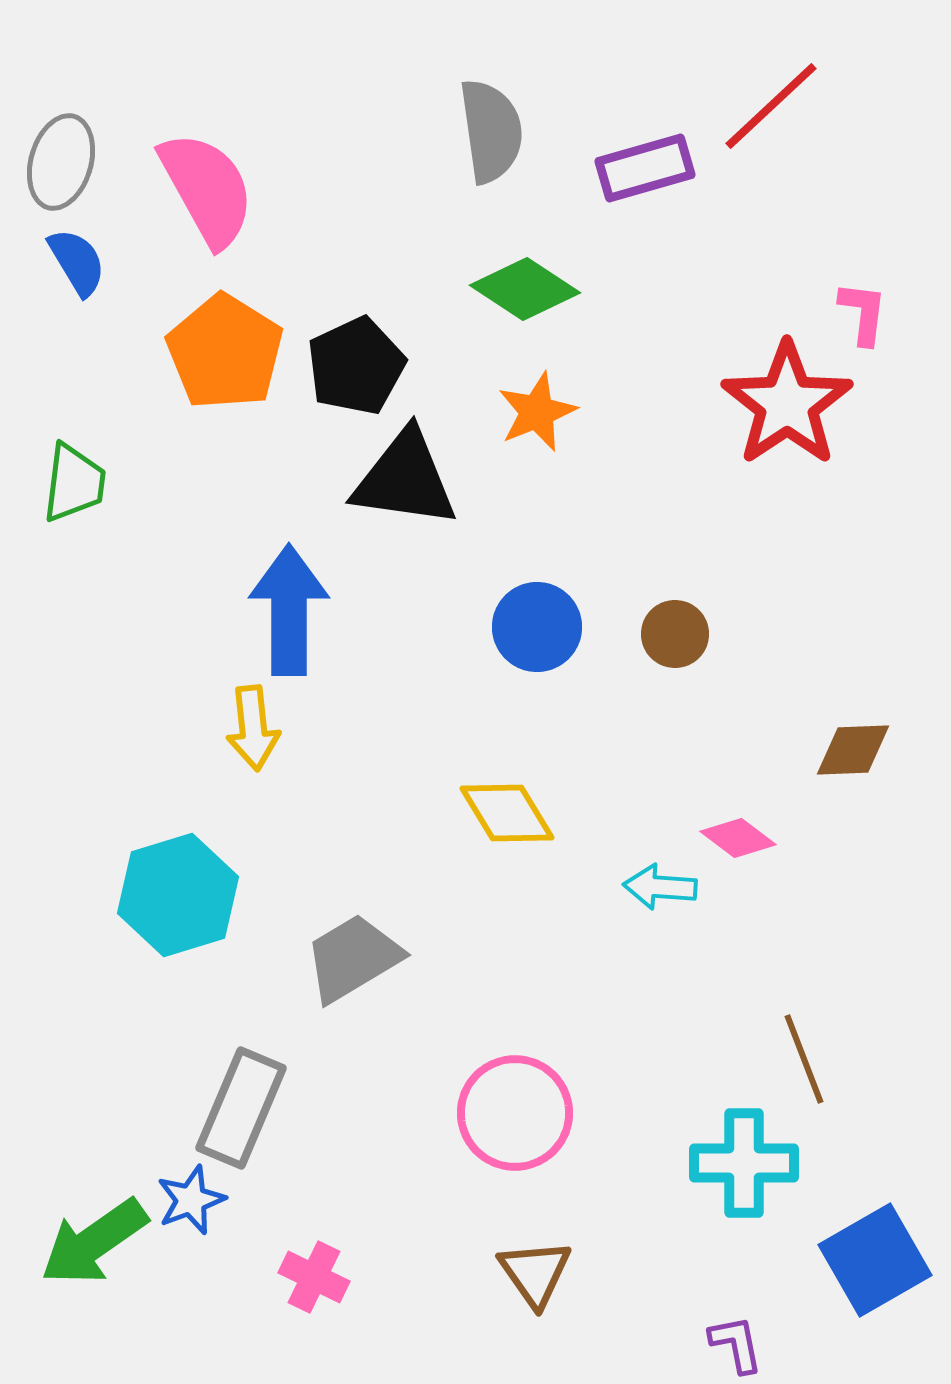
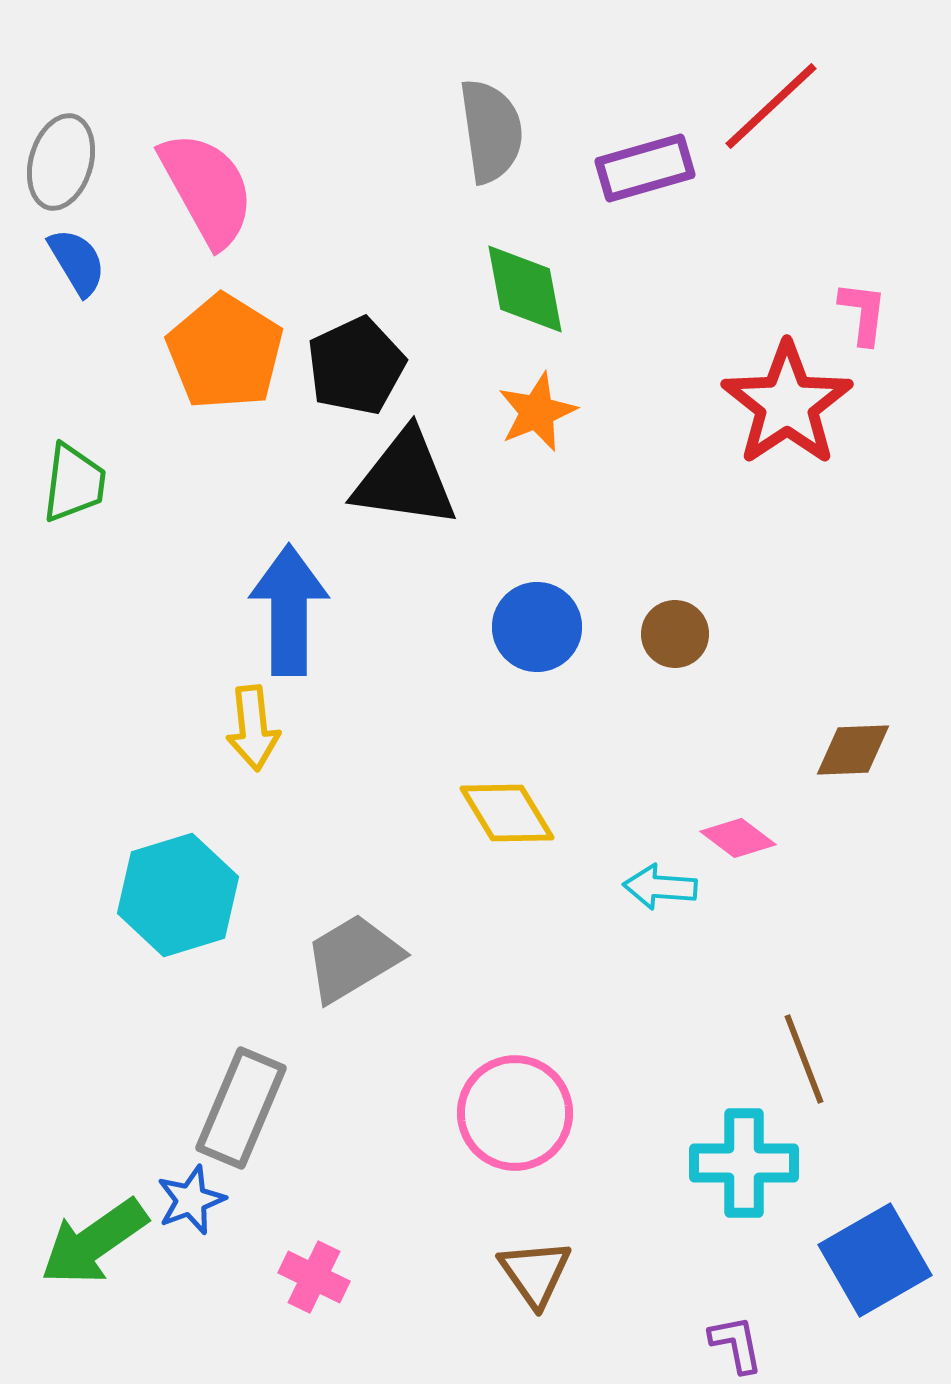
green diamond: rotated 46 degrees clockwise
